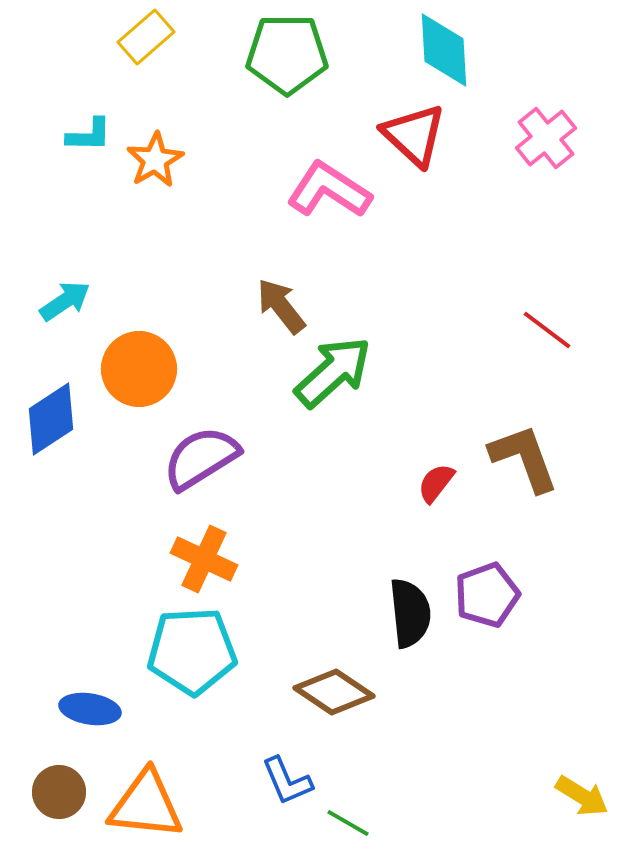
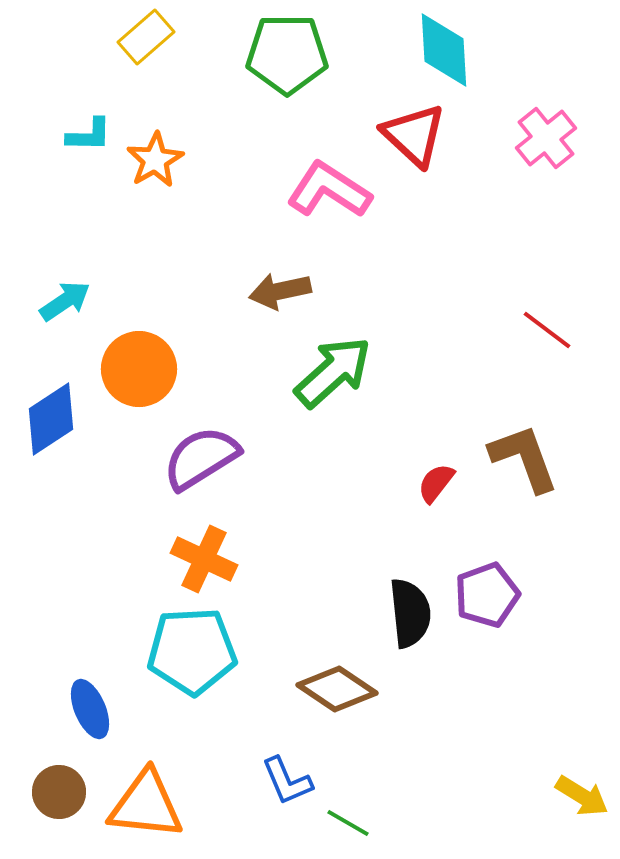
brown arrow: moved 1 px left, 15 px up; rotated 64 degrees counterclockwise
brown diamond: moved 3 px right, 3 px up
blue ellipse: rotated 58 degrees clockwise
